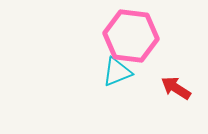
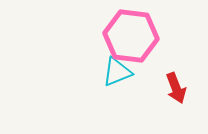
red arrow: rotated 144 degrees counterclockwise
